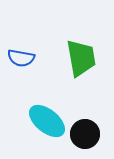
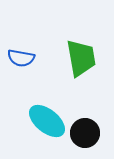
black circle: moved 1 px up
